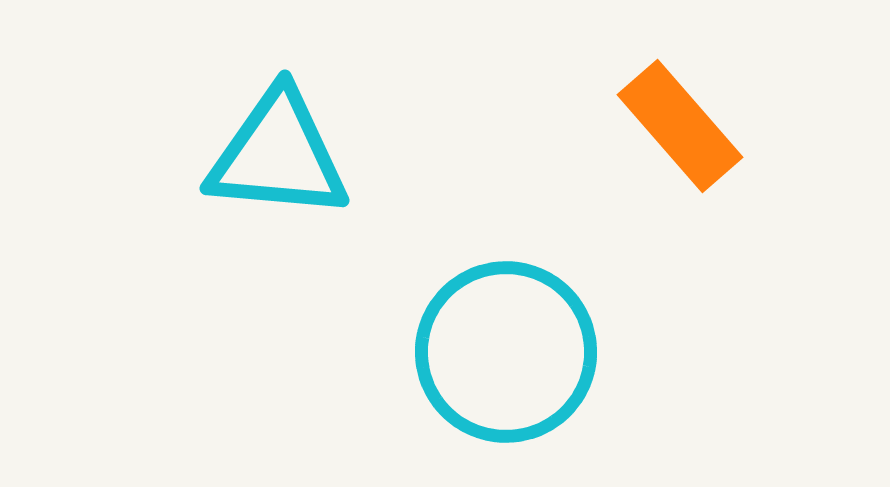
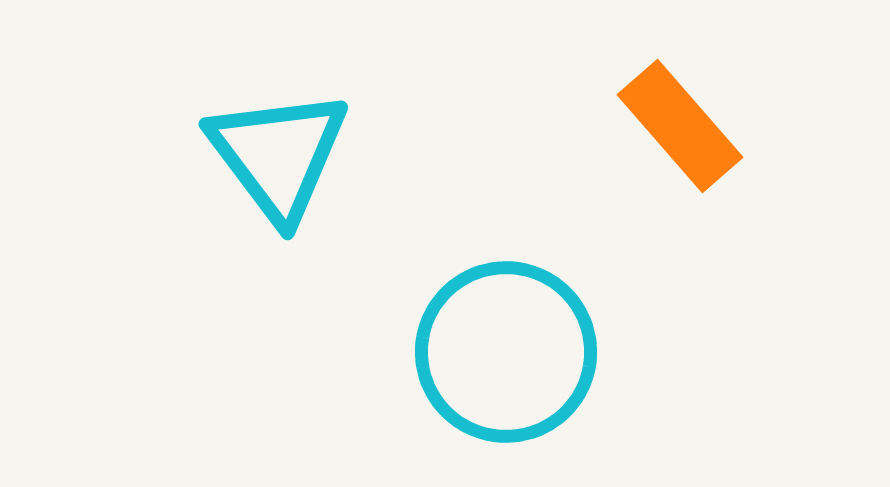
cyan triangle: rotated 48 degrees clockwise
